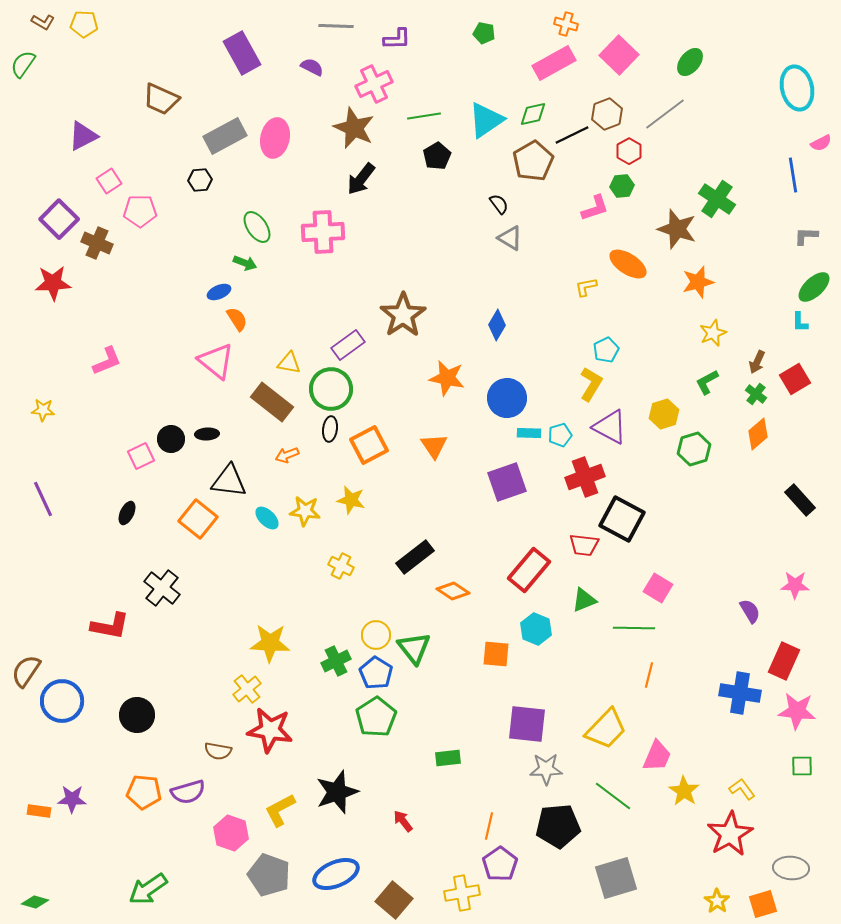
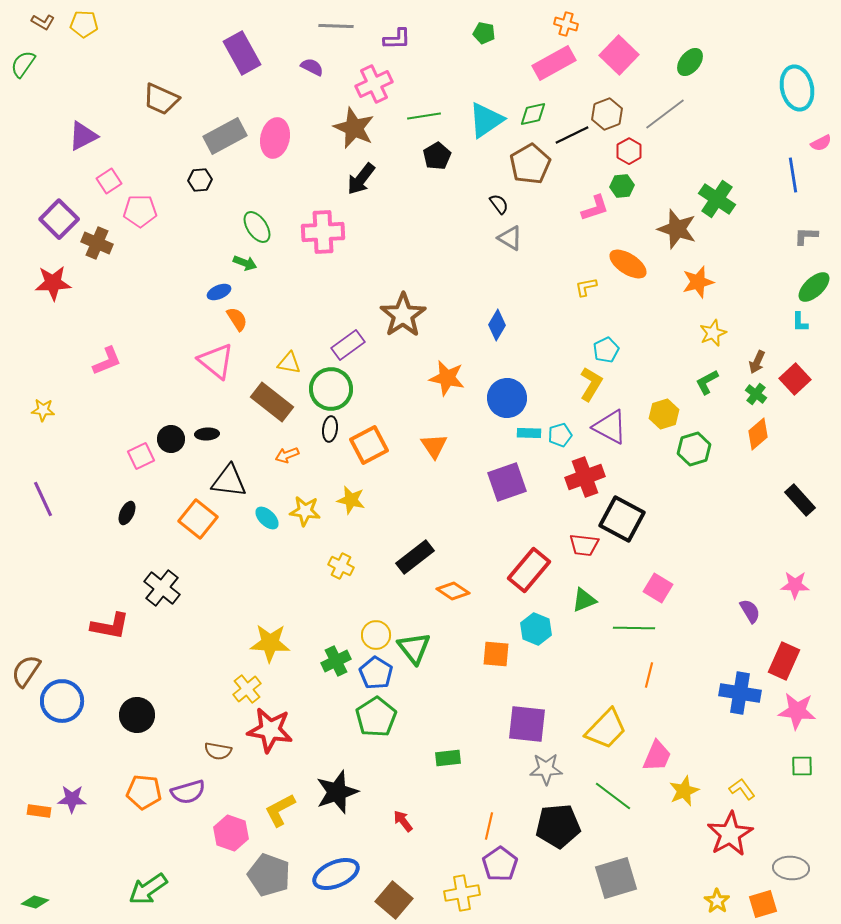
brown pentagon at (533, 161): moved 3 px left, 3 px down
red square at (795, 379): rotated 12 degrees counterclockwise
yellow star at (684, 791): rotated 16 degrees clockwise
